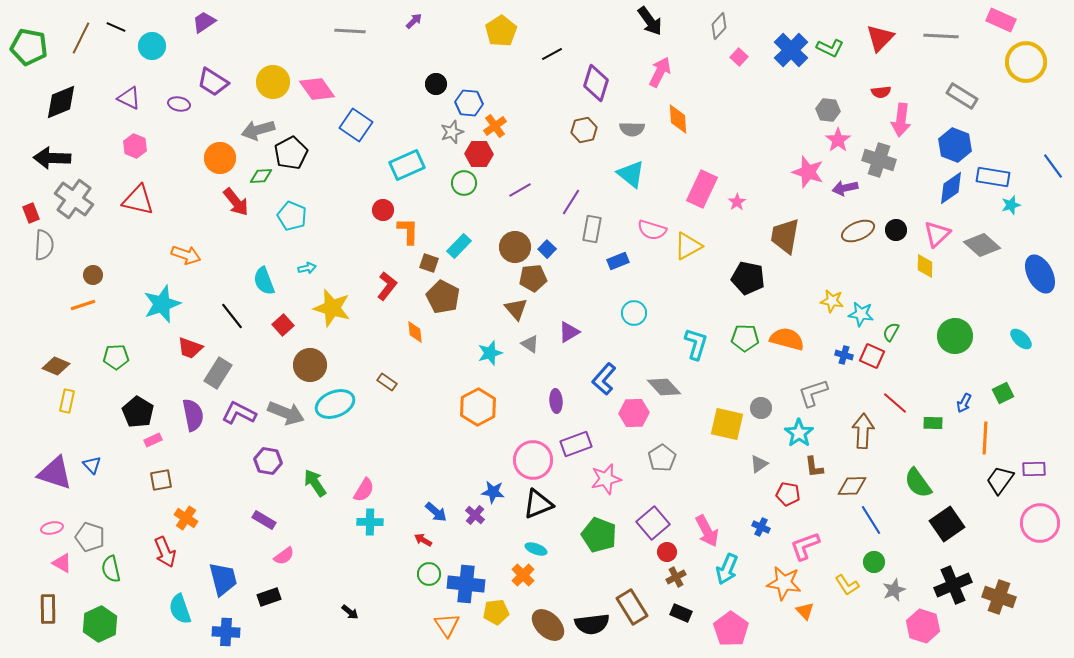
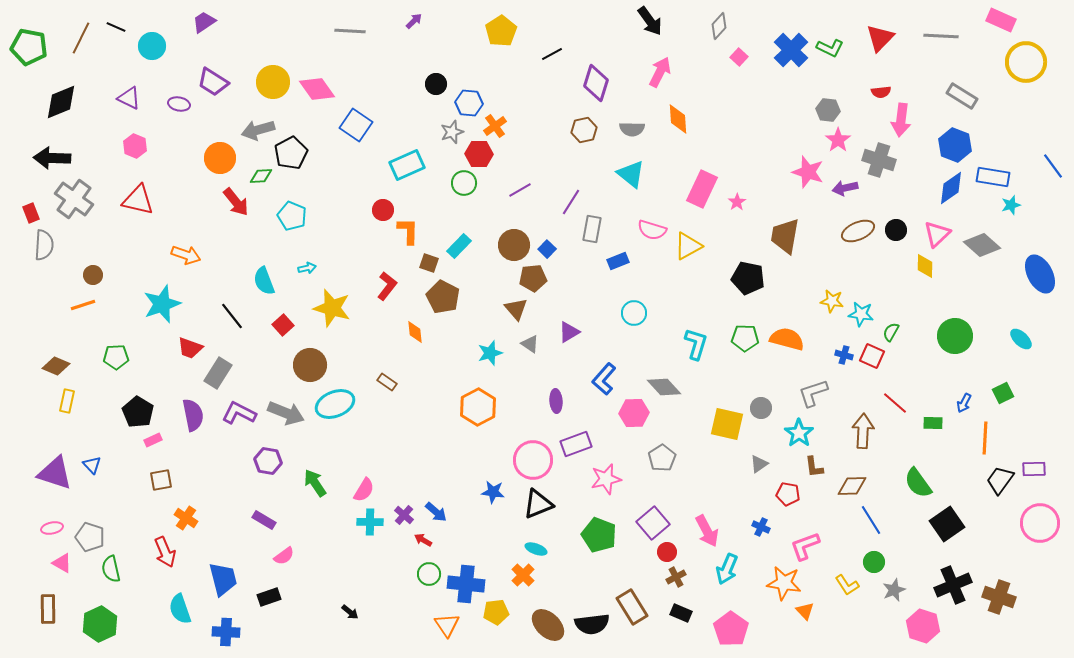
brown circle at (515, 247): moved 1 px left, 2 px up
purple cross at (475, 515): moved 71 px left
